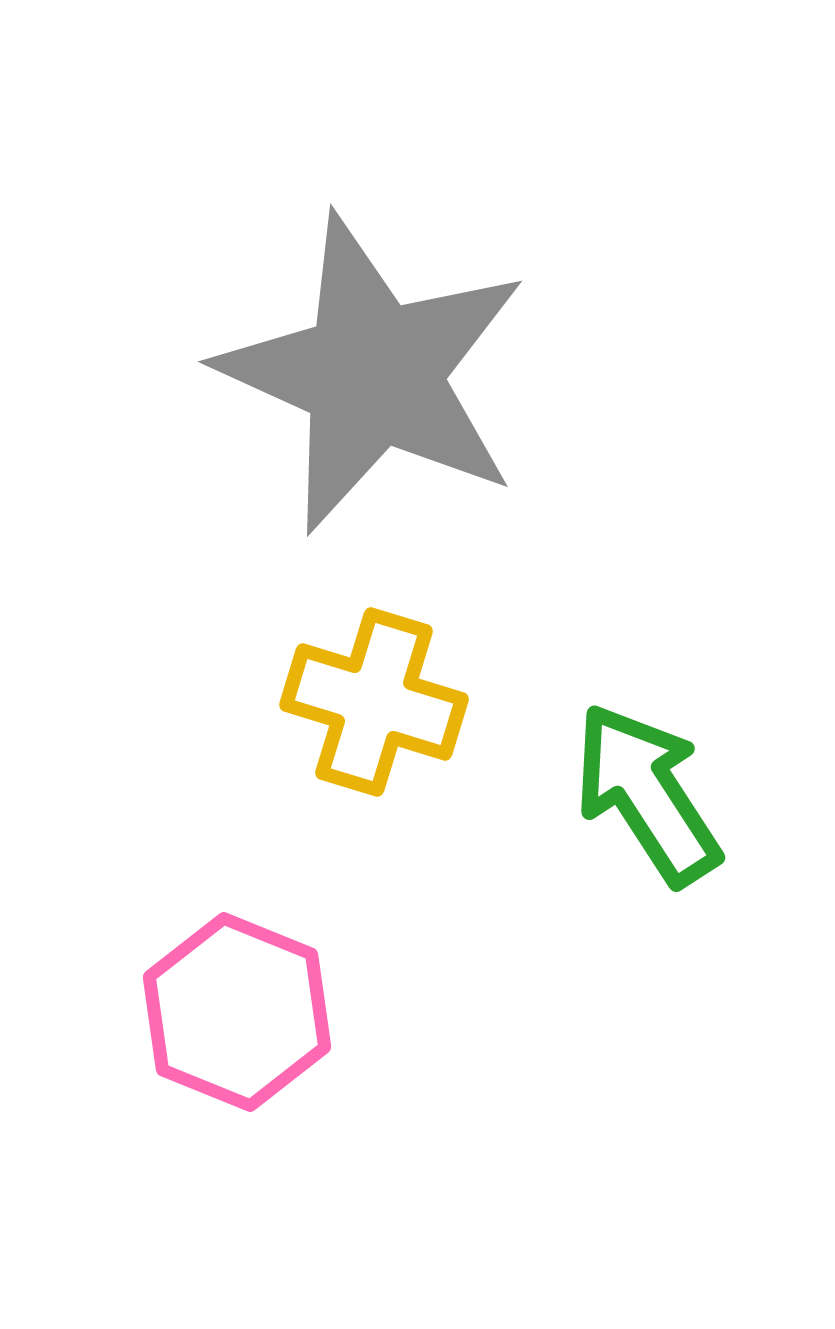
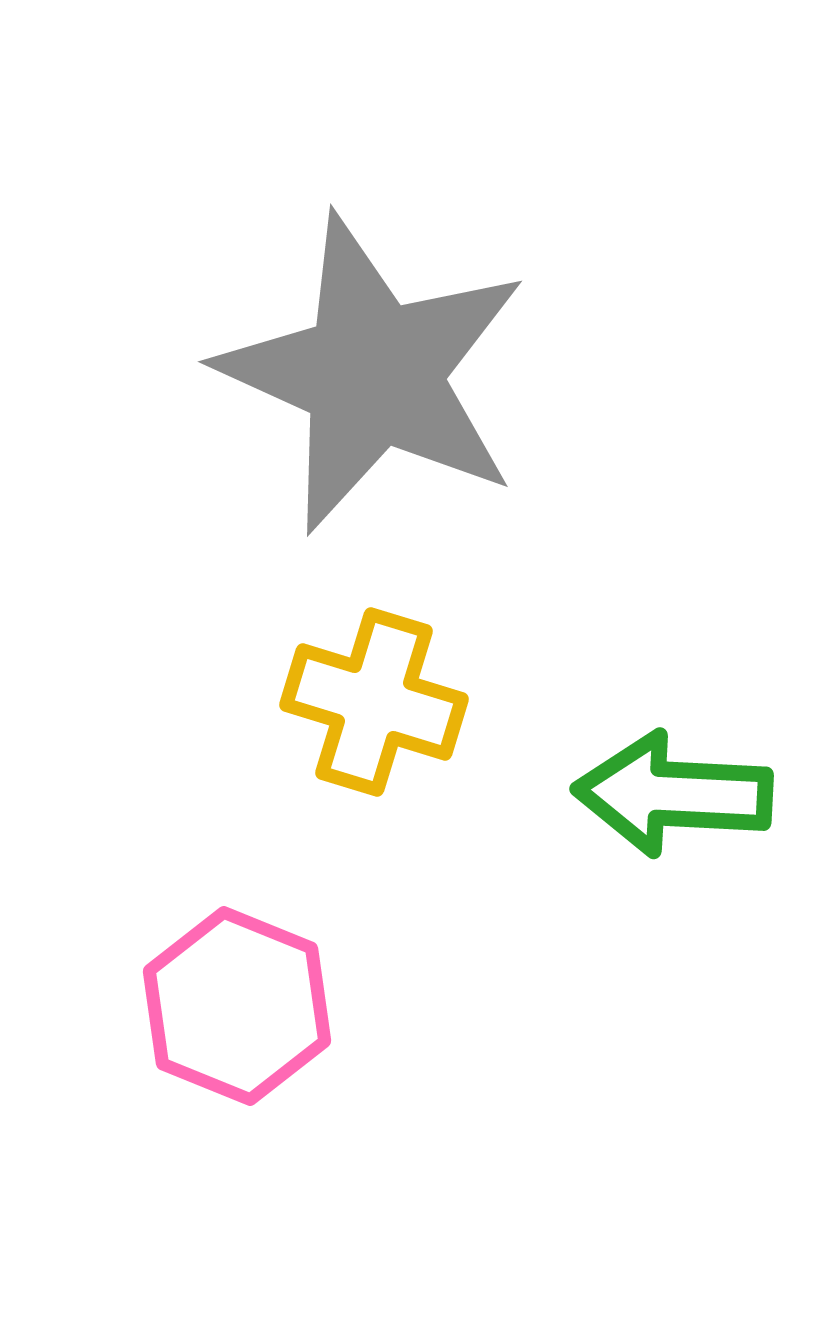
green arrow: moved 26 px right; rotated 54 degrees counterclockwise
pink hexagon: moved 6 px up
